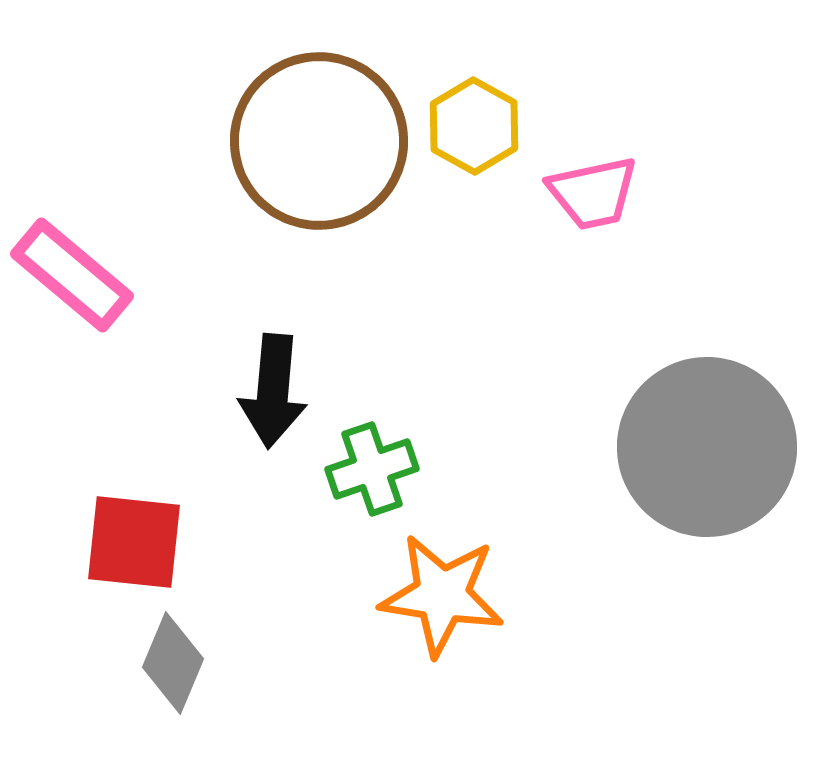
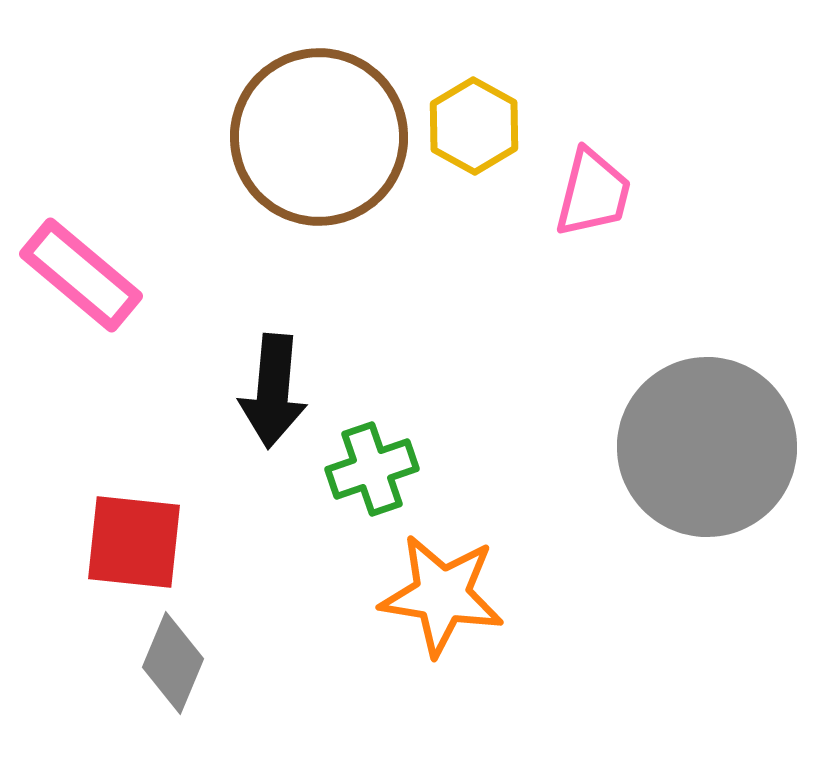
brown circle: moved 4 px up
pink trapezoid: rotated 64 degrees counterclockwise
pink rectangle: moved 9 px right
